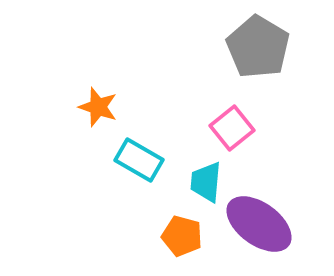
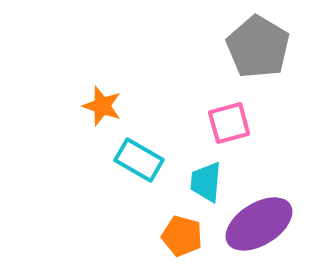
orange star: moved 4 px right, 1 px up
pink square: moved 3 px left, 5 px up; rotated 24 degrees clockwise
purple ellipse: rotated 68 degrees counterclockwise
